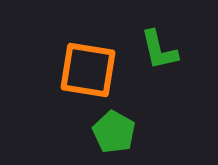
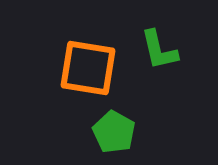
orange square: moved 2 px up
